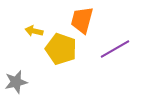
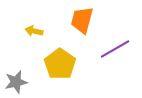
yellow pentagon: moved 1 px left, 15 px down; rotated 16 degrees clockwise
